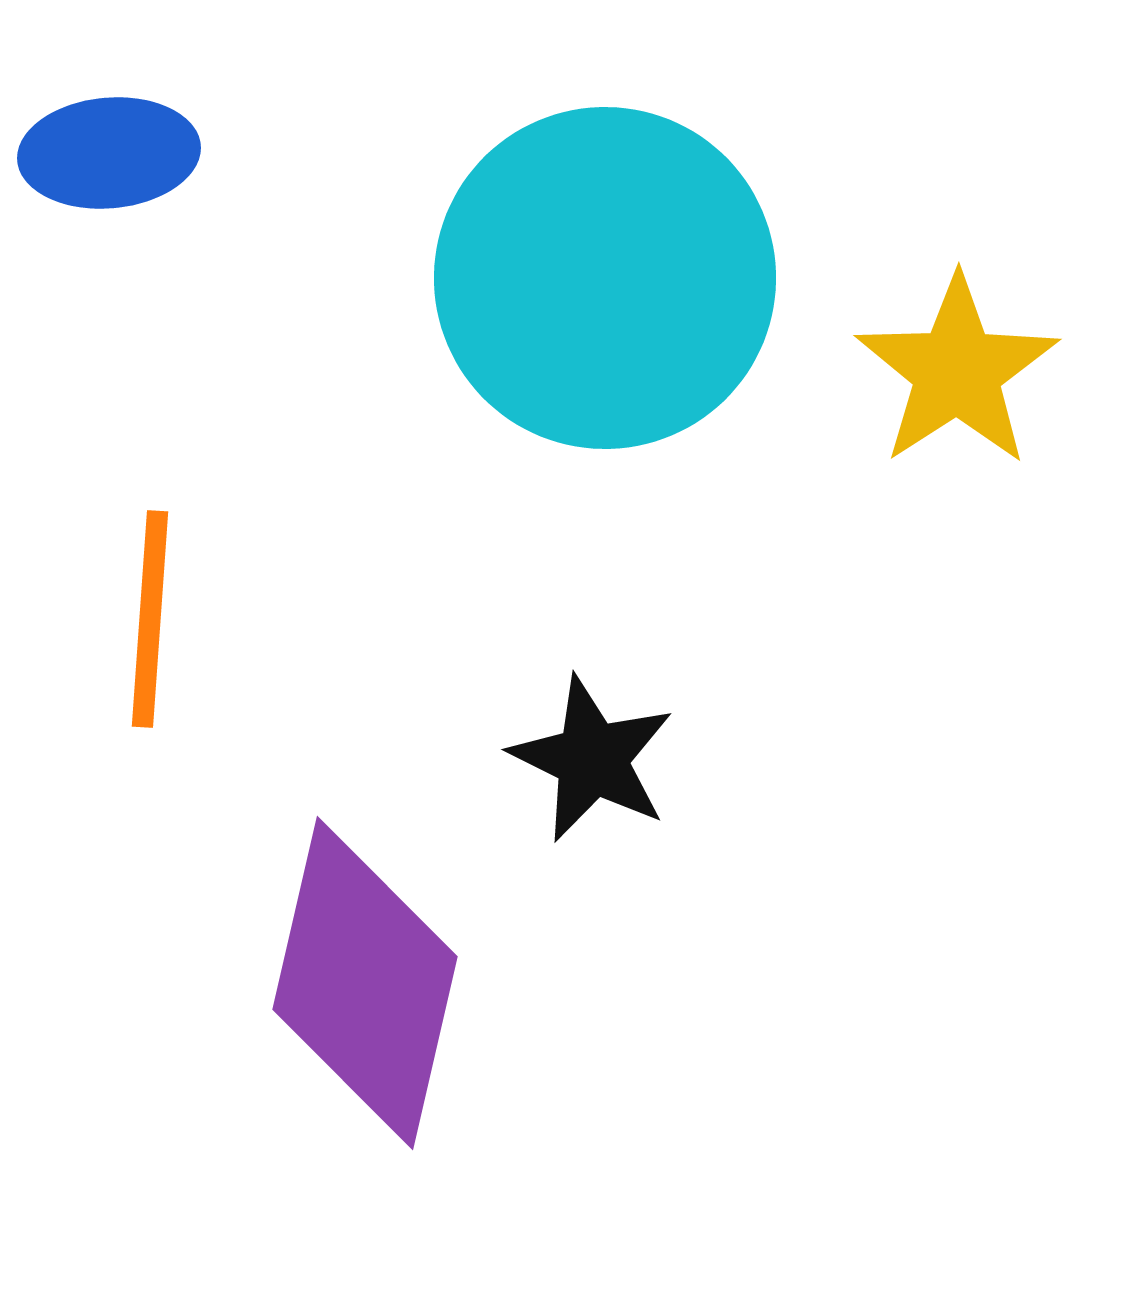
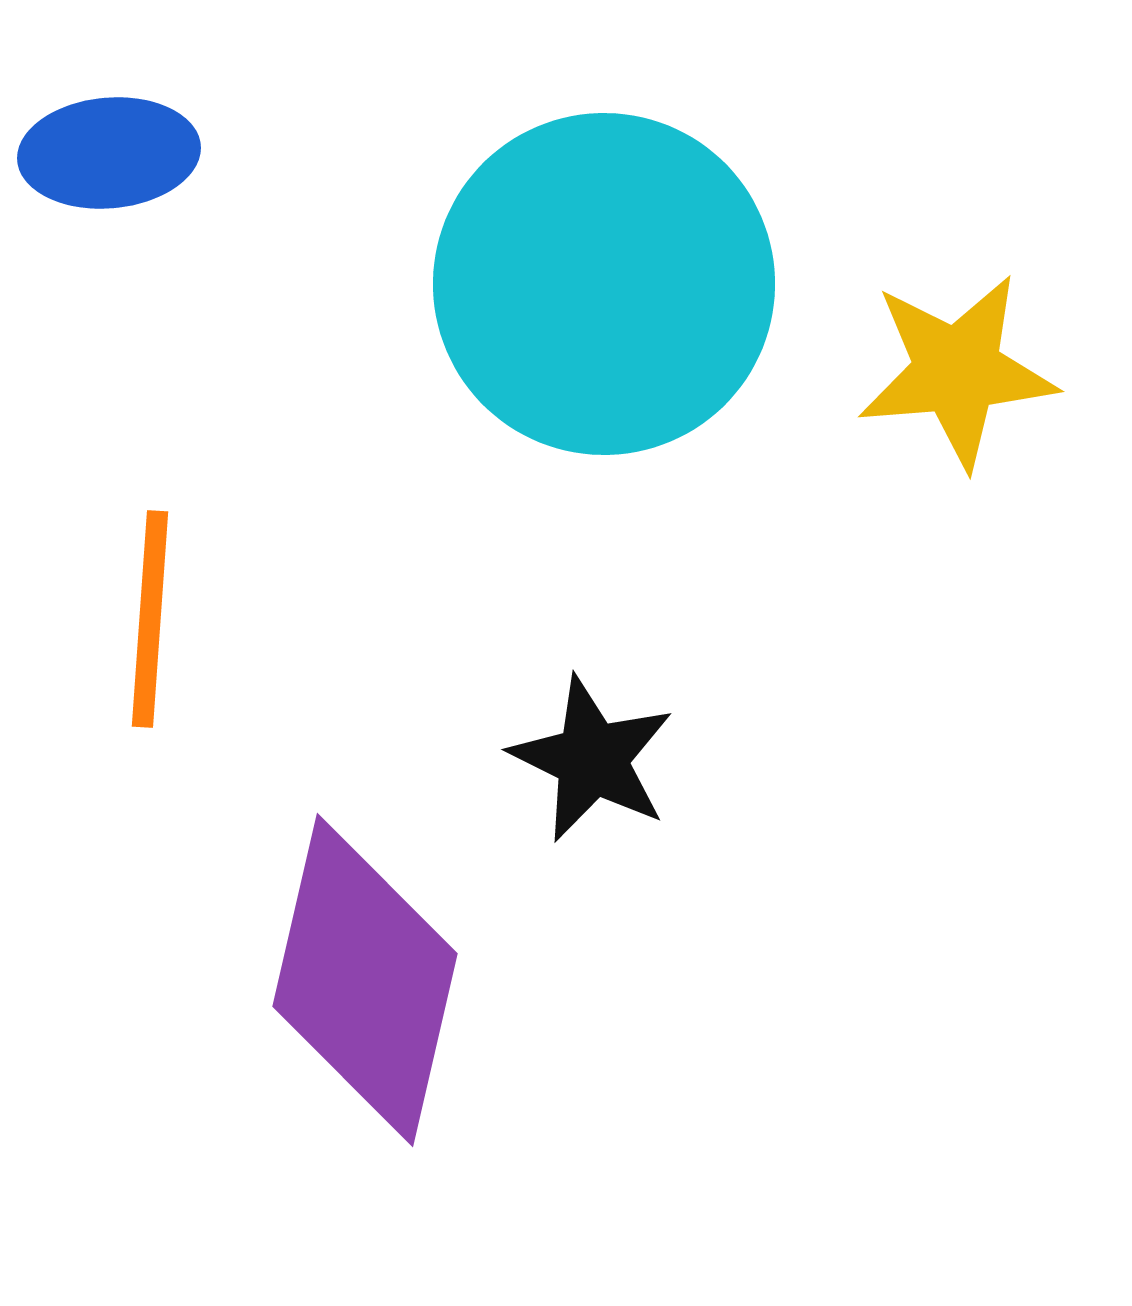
cyan circle: moved 1 px left, 6 px down
yellow star: rotated 28 degrees clockwise
purple diamond: moved 3 px up
